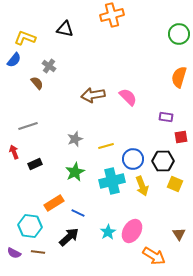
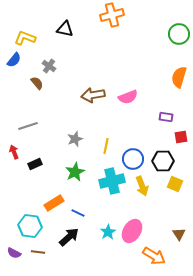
pink semicircle: rotated 114 degrees clockwise
yellow line: rotated 63 degrees counterclockwise
